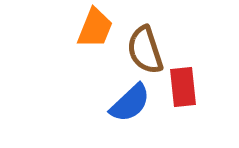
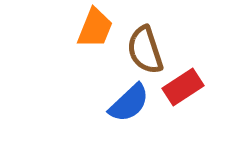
red rectangle: rotated 63 degrees clockwise
blue semicircle: moved 1 px left
